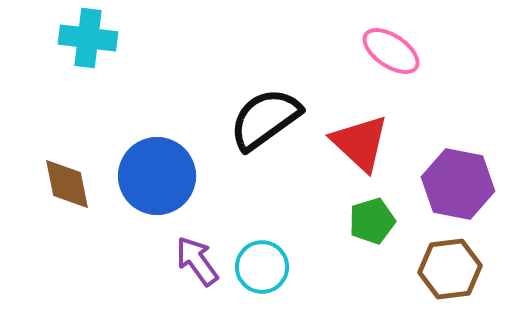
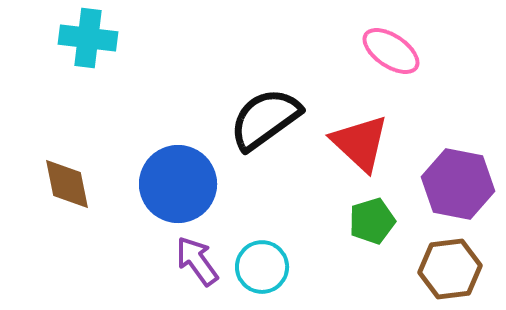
blue circle: moved 21 px right, 8 px down
